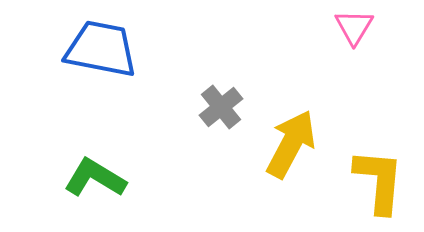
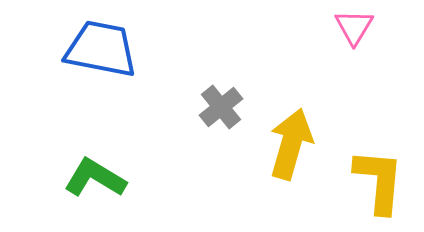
yellow arrow: rotated 12 degrees counterclockwise
